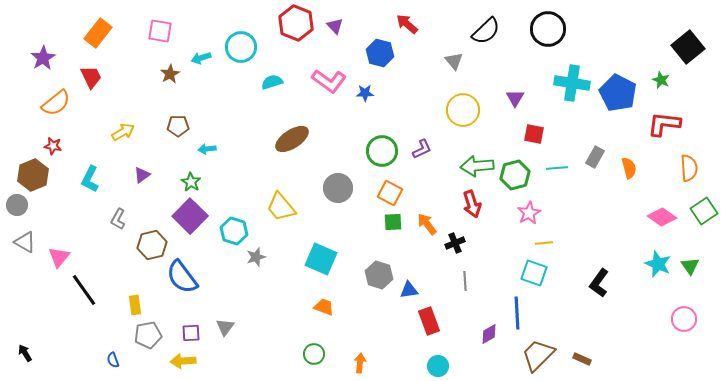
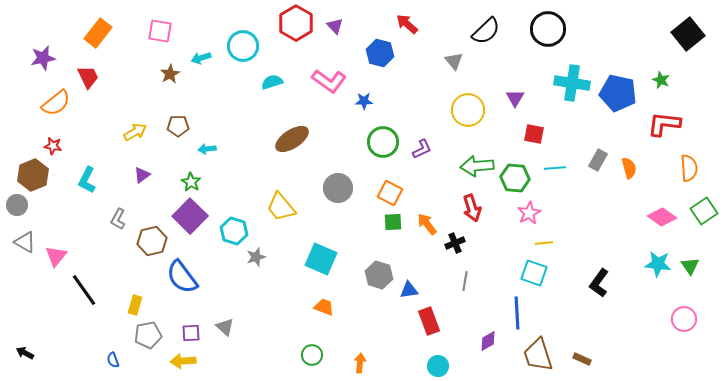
red hexagon at (296, 23): rotated 8 degrees clockwise
cyan circle at (241, 47): moved 2 px right, 1 px up
black square at (688, 47): moved 13 px up
purple star at (43, 58): rotated 20 degrees clockwise
red trapezoid at (91, 77): moved 3 px left
blue star at (365, 93): moved 1 px left, 8 px down
blue pentagon at (618, 93): rotated 15 degrees counterclockwise
yellow circle at (463, 110): moved 5 px right
yellow arrow at (123, 132): moved 12 px right
green circle at (382, 151): moved 1 px right, 9 px up
gray rectangle at (595, 157): moved 3 px right, 3 px down
cyan line at (557, 168): moved 2 px left
green hexagon at (515, 175): moved 3 px down; rotated 20 degrees clockwise
cyan L-shape at (90, 179): moved 3 px left, 1 px down
red arrow at (472, 204): moved 4 px down
brown hexagon at (152, 245): moved 4 px up
pink triangle at (59, 257): moved 3 px left, 1 px up
cyan star at (658, 264): rotated 16 degrees counterclockwise
gray line at (465, 281): rotated 12 degrees clockwise
yellow rectangle at (135, 305): rotated 24 degrees clockwise
gray triangle at (225, 327): rotated 24 degrees counterclockwise
purple diamond at (489, 334): moved 1 px left, 7 px down
black arrow at (25, 353): rotated 30 degrees counterclockwise
green circle at (314, 354): moved 2 px left, 1 px down
brown trapezoid at (538, 355): rotated 63 degrees counterclockwise
